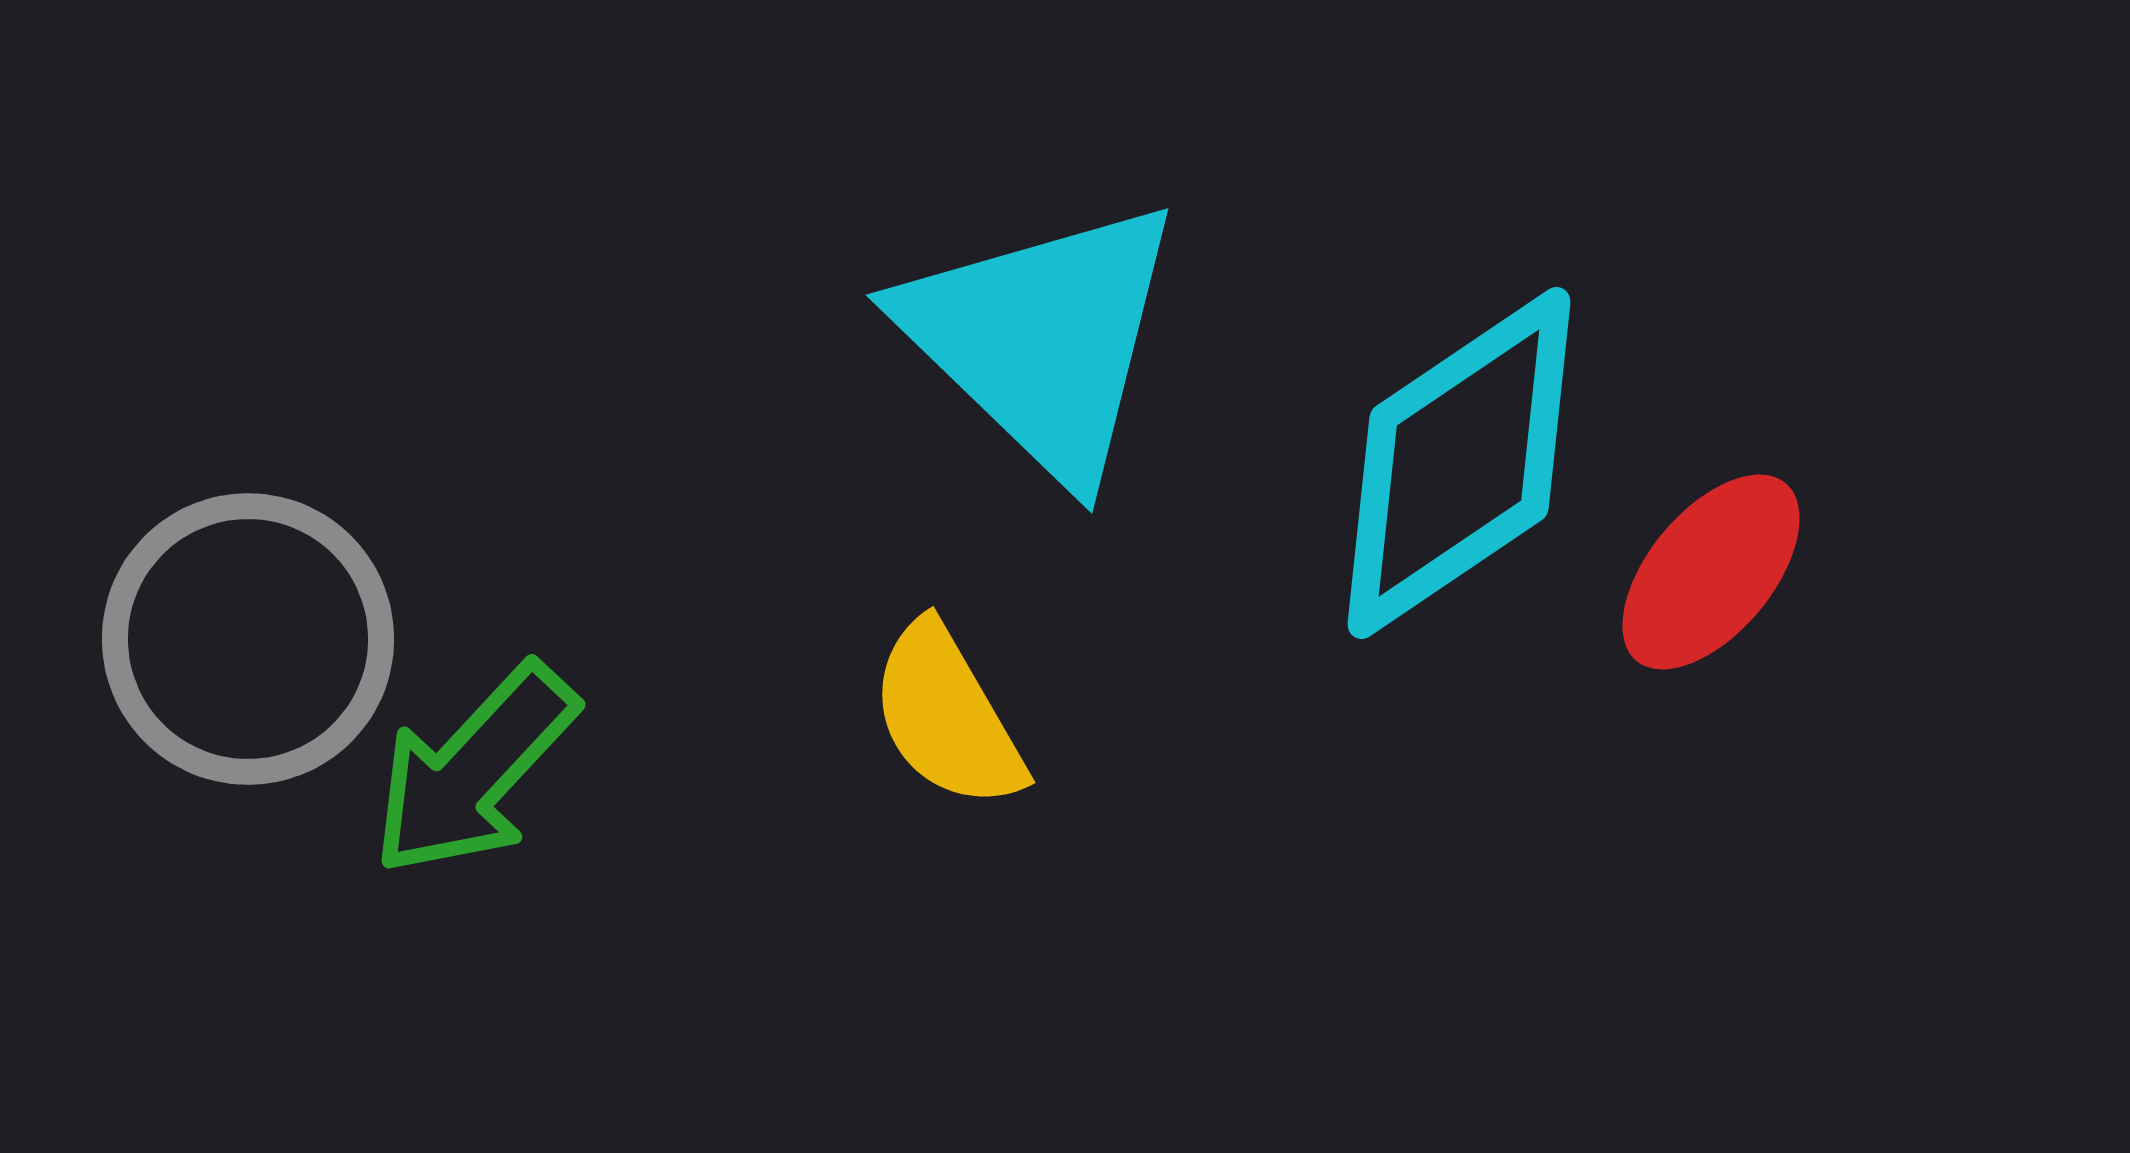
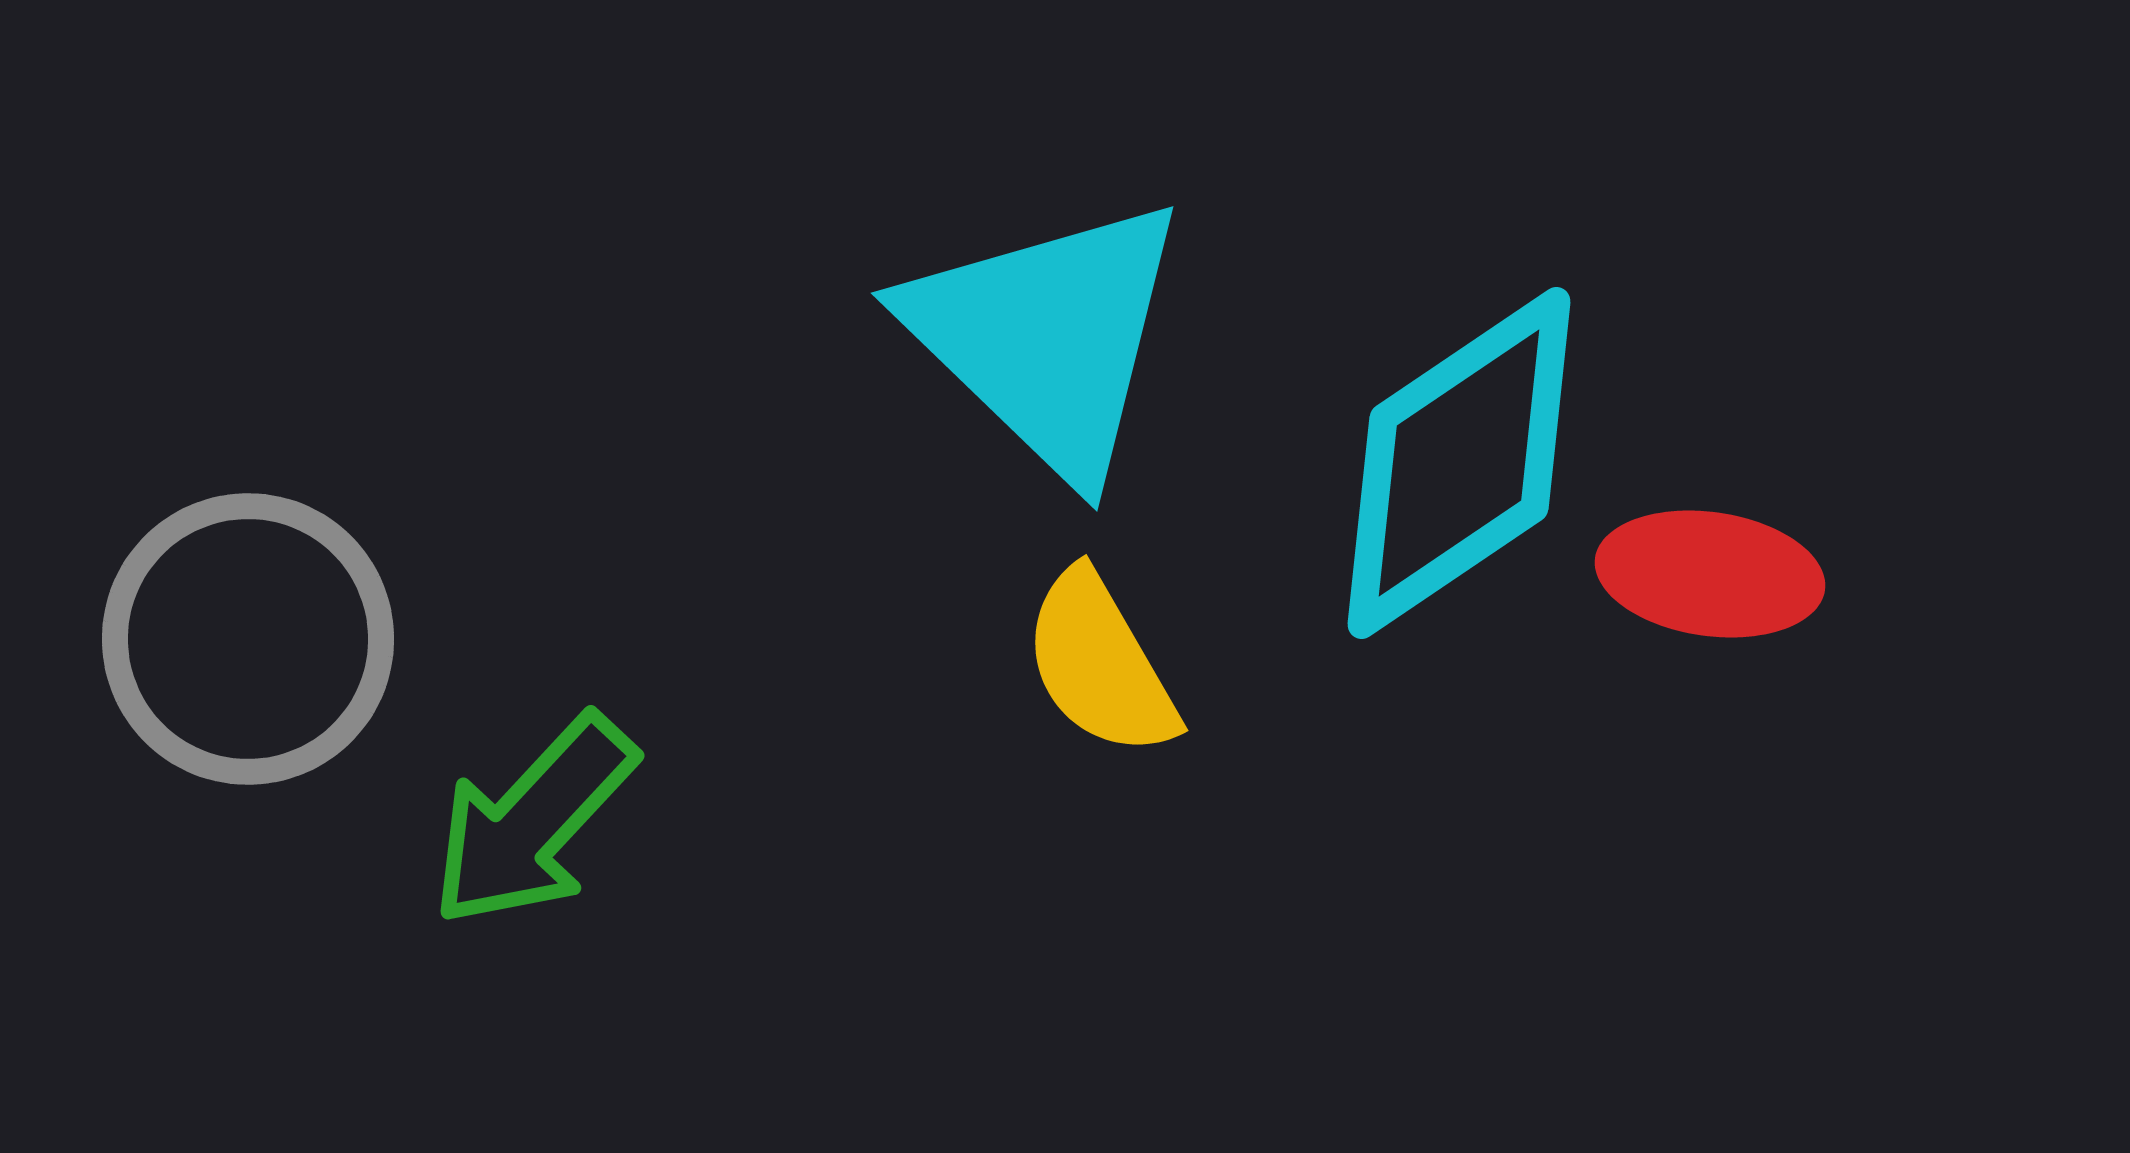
cyan triangle: moved 5 px right, 2 px up
red ellipse: moved 1 px left, 2 px down; rotated 58 degrees clockwise
yellow semicircle: moved 153 px right, 52 px up
green arrow: moved 59 px right, 51 px down
